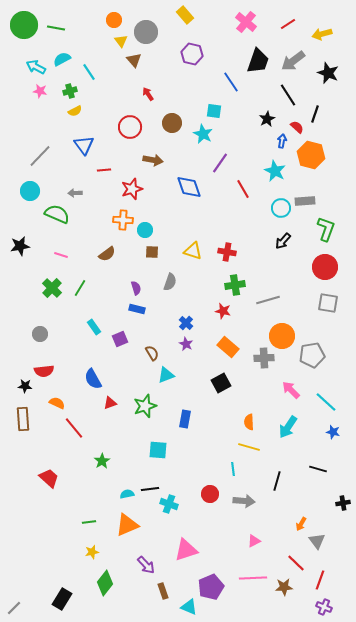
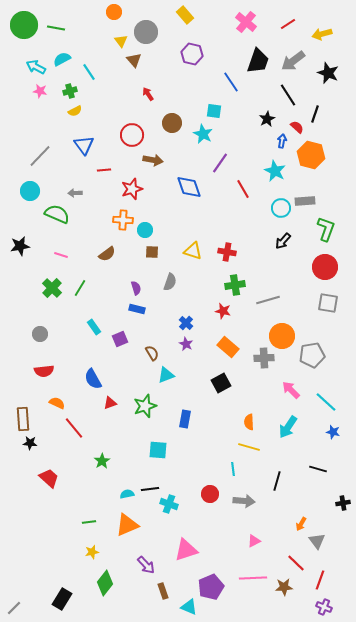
orange circle at (114, 20): moved 8 px up
red circle at (130, 127): moved 2 px right, 8 px down
black star at (25, 386): moved 5 px right, 57 px down
